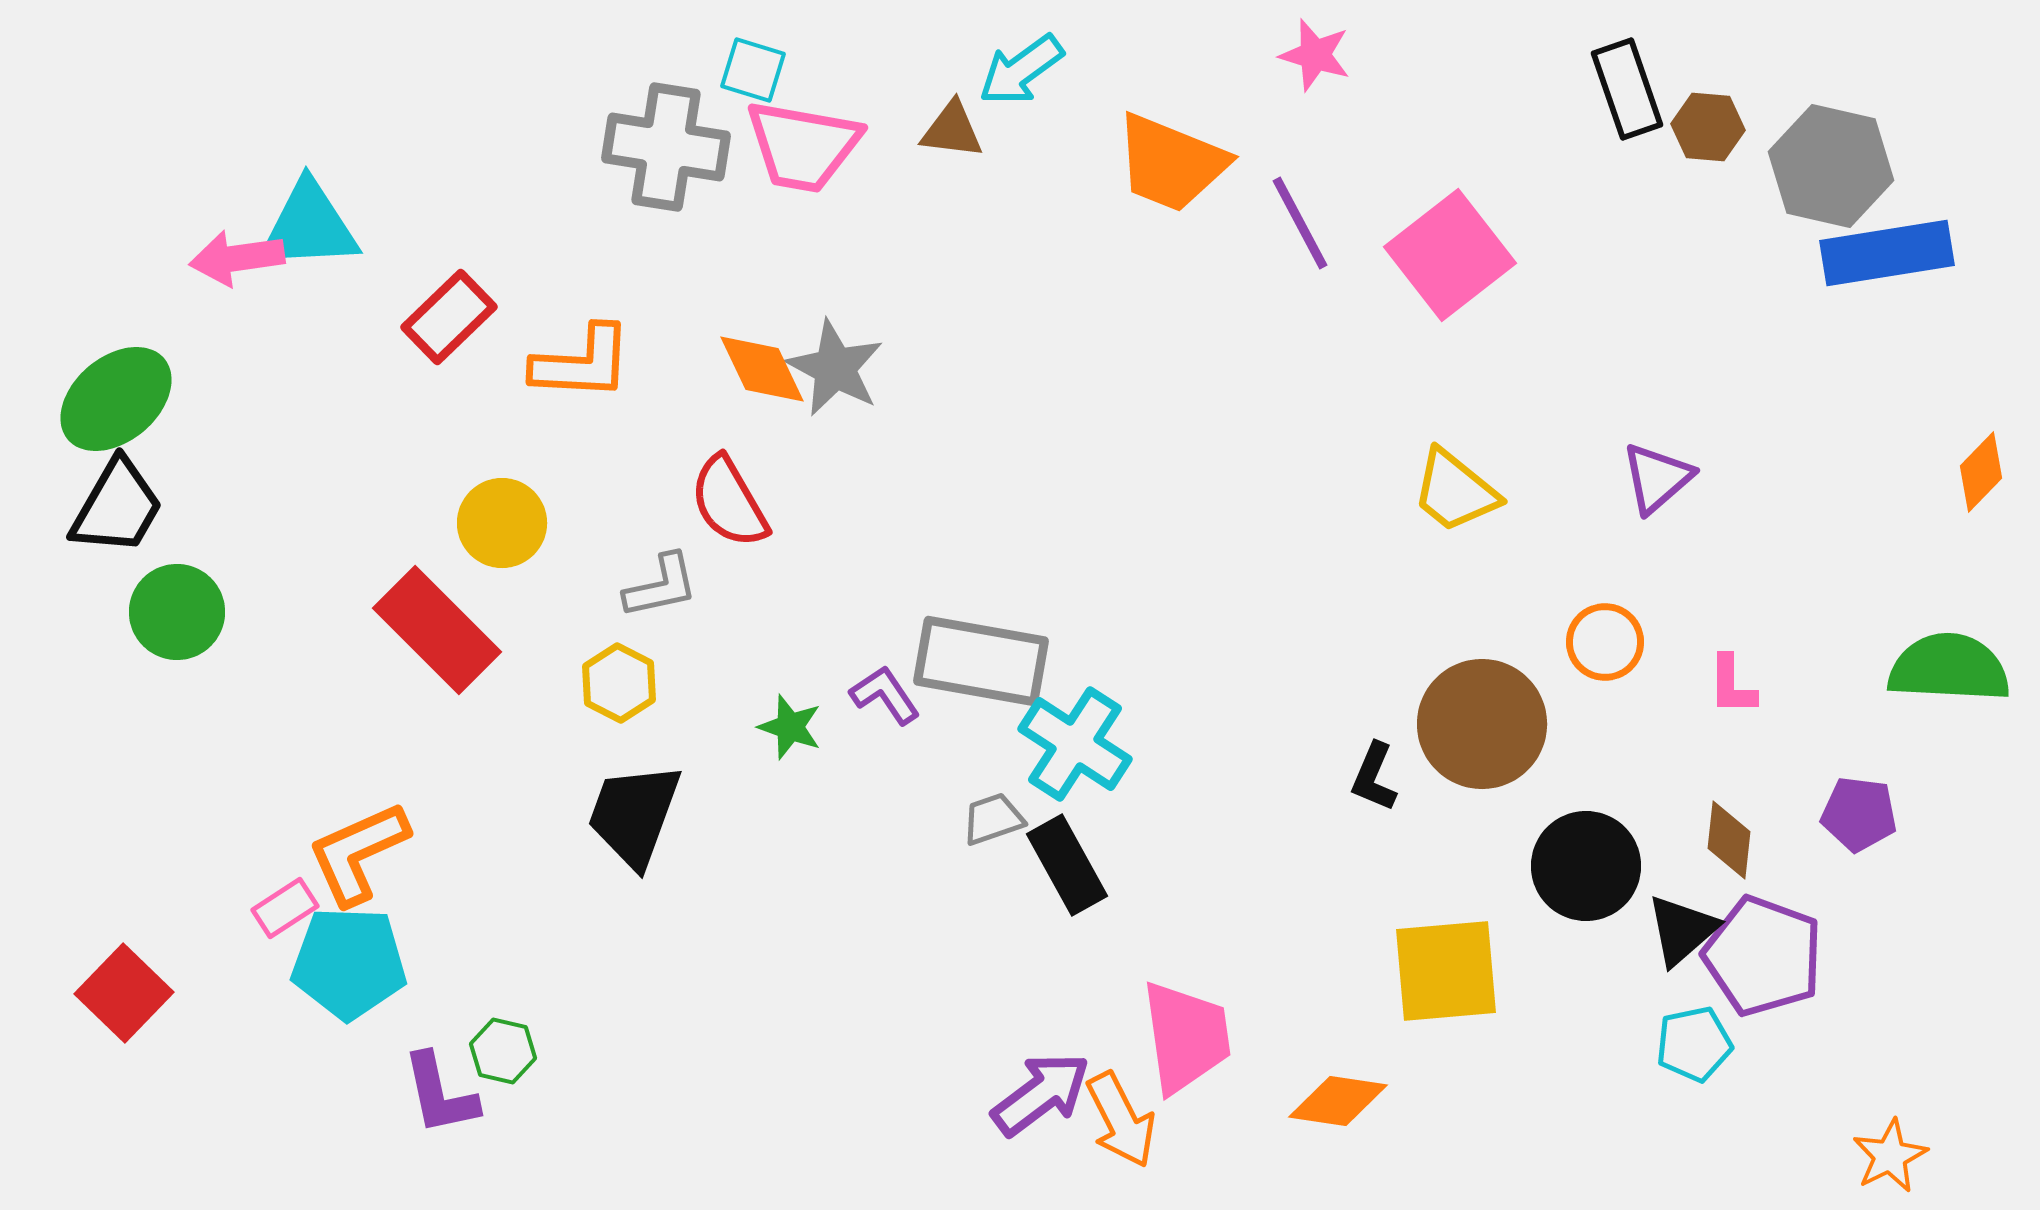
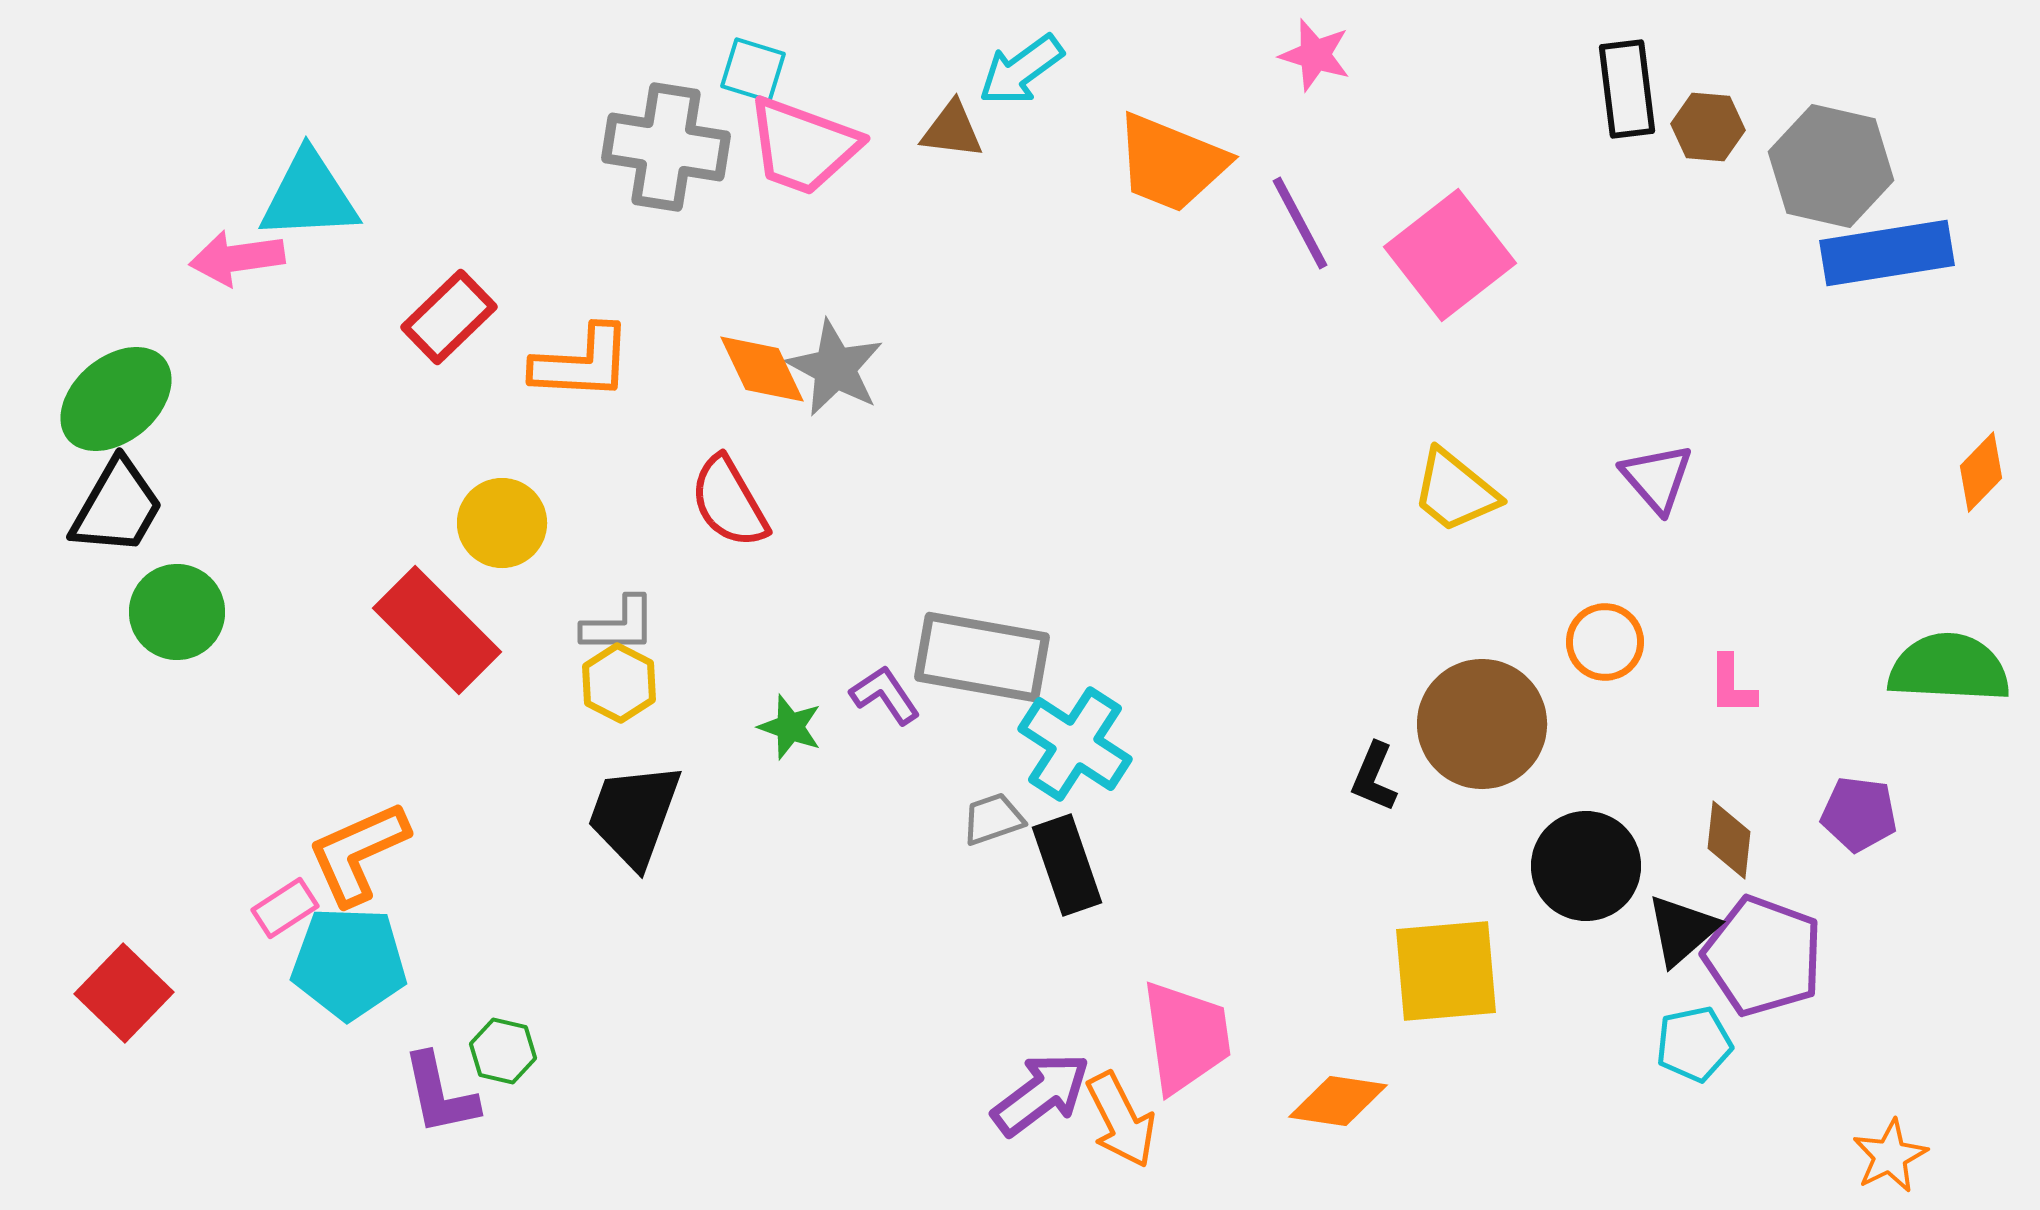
black rectangle at (1627, 89): rotated 12 degrees clockwise
pink trapezoid at (803, 146): rotated 10 degrees clockwise
cyan triangle at (309, 226): moved 30 px up
purple triangle at (1657, 478): rotated 30 degrees counterclockwise
gray L-shape at (661, 586): moved 42 px left, 39 px down; rotated 12 degrees clockwise
gray rectangle at (981, 661): moved 1 px right, 4 px up
black rectangle at (1067, 865): rotated 10 degrees clockwise
